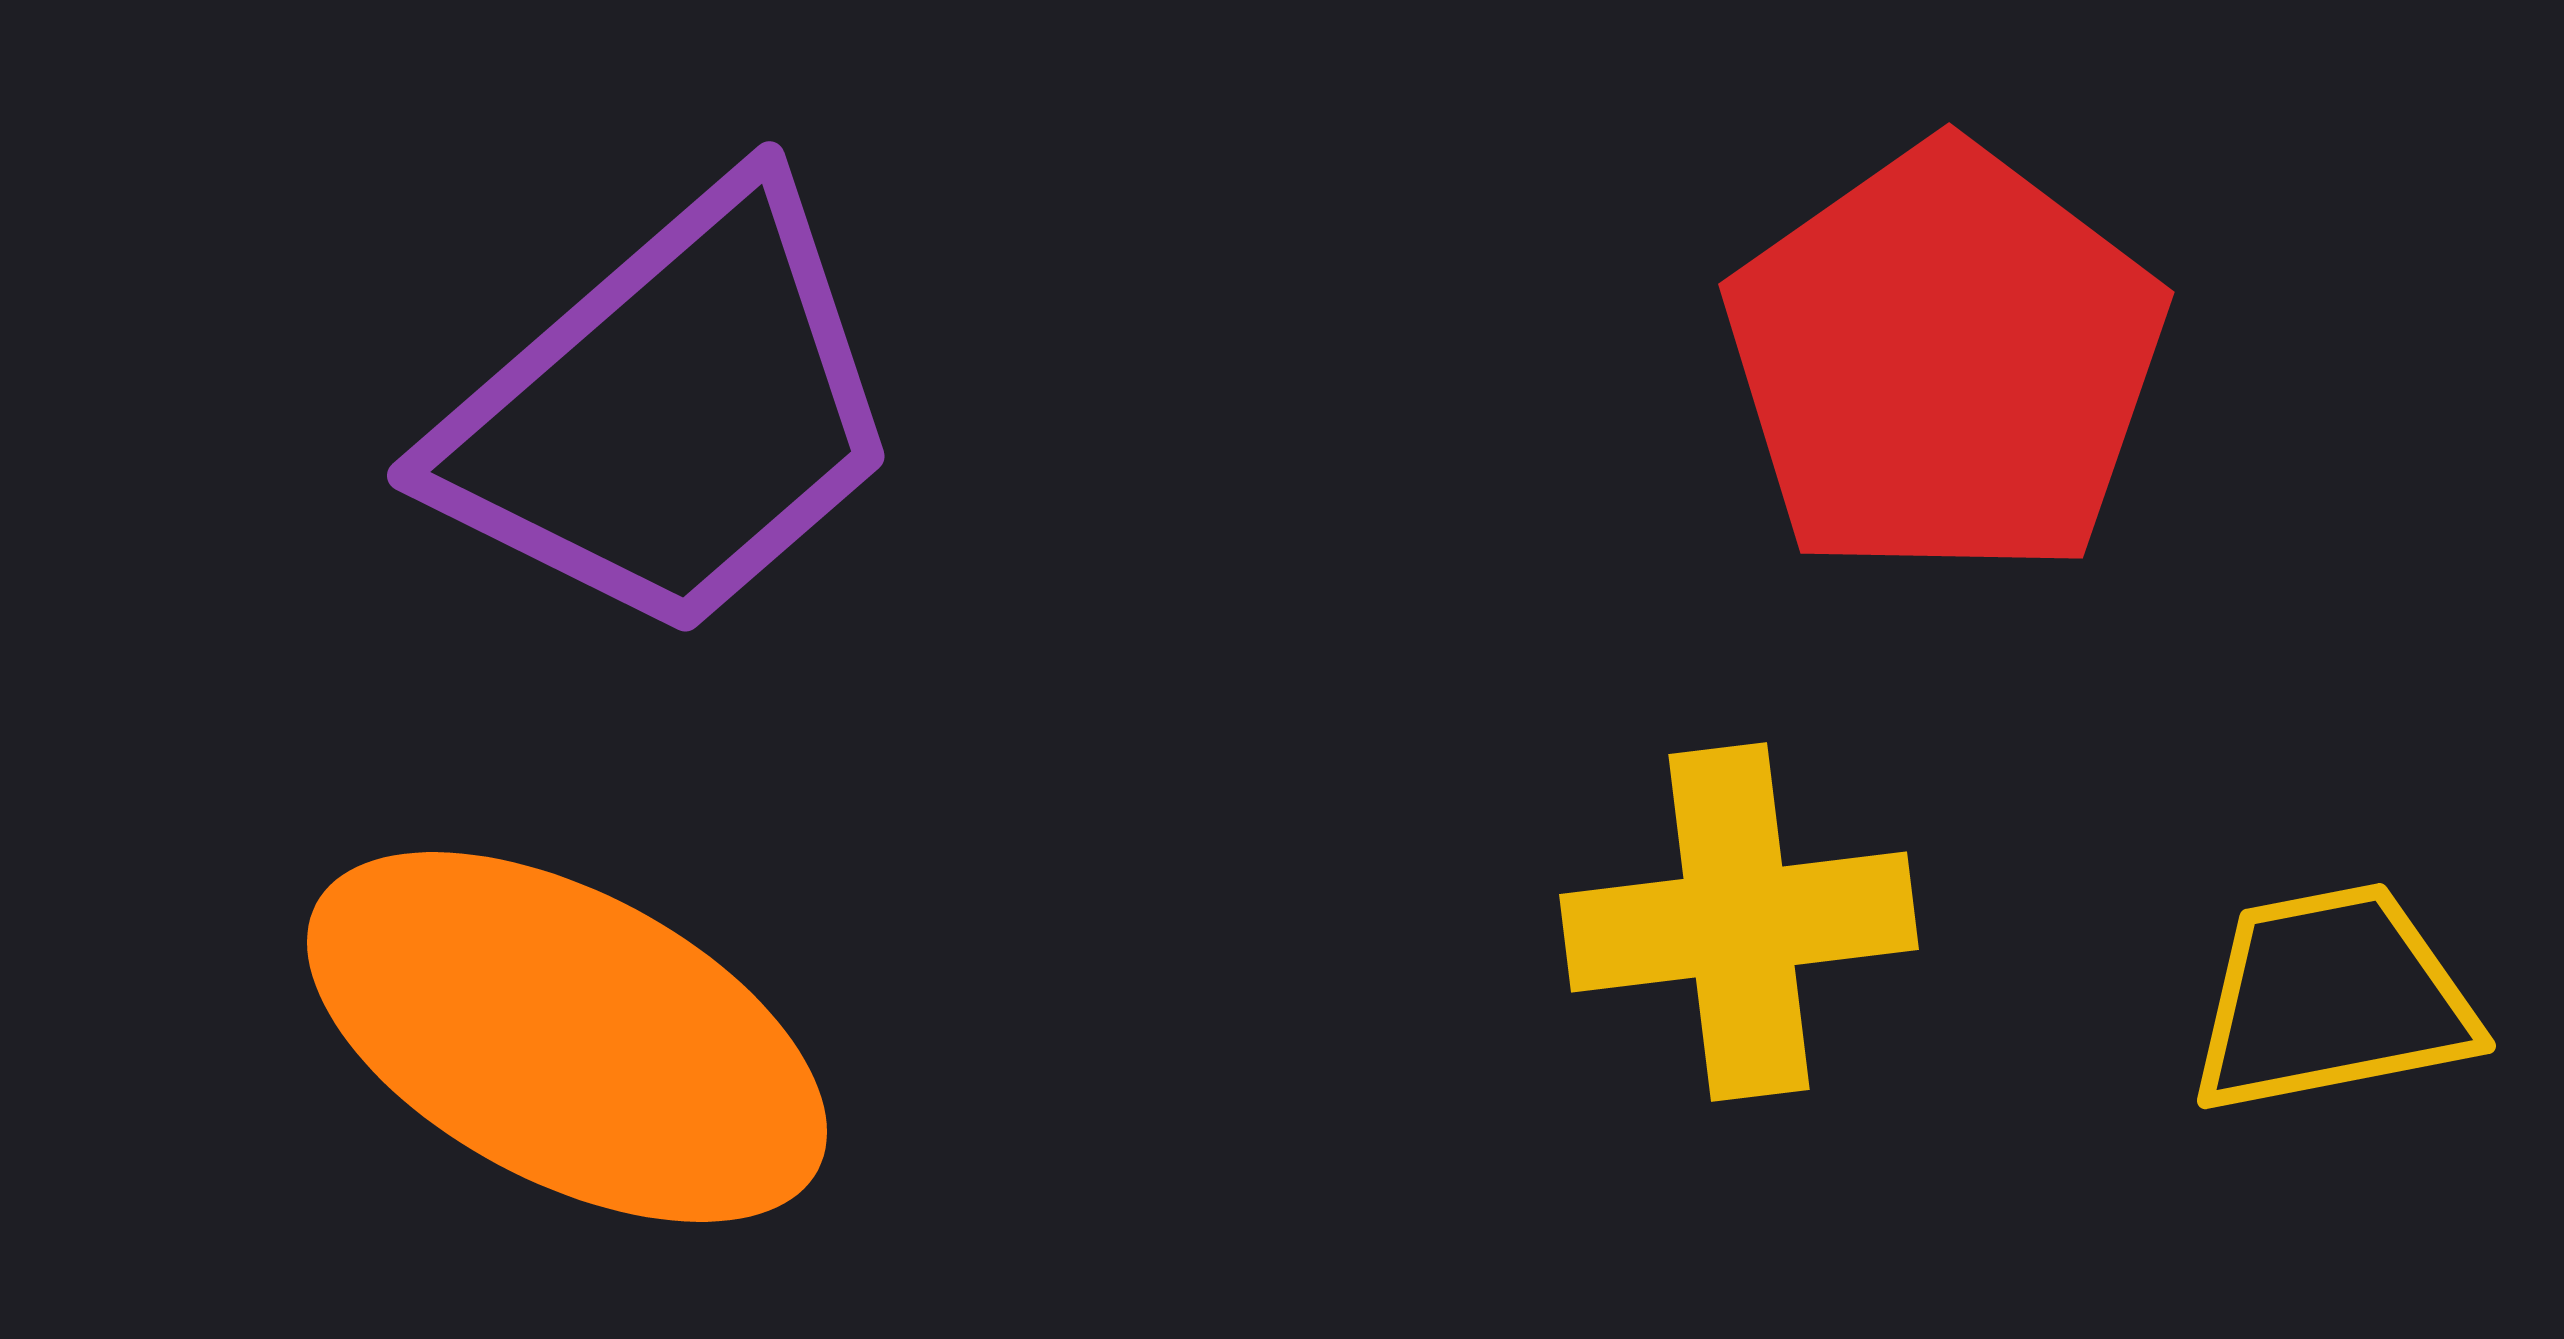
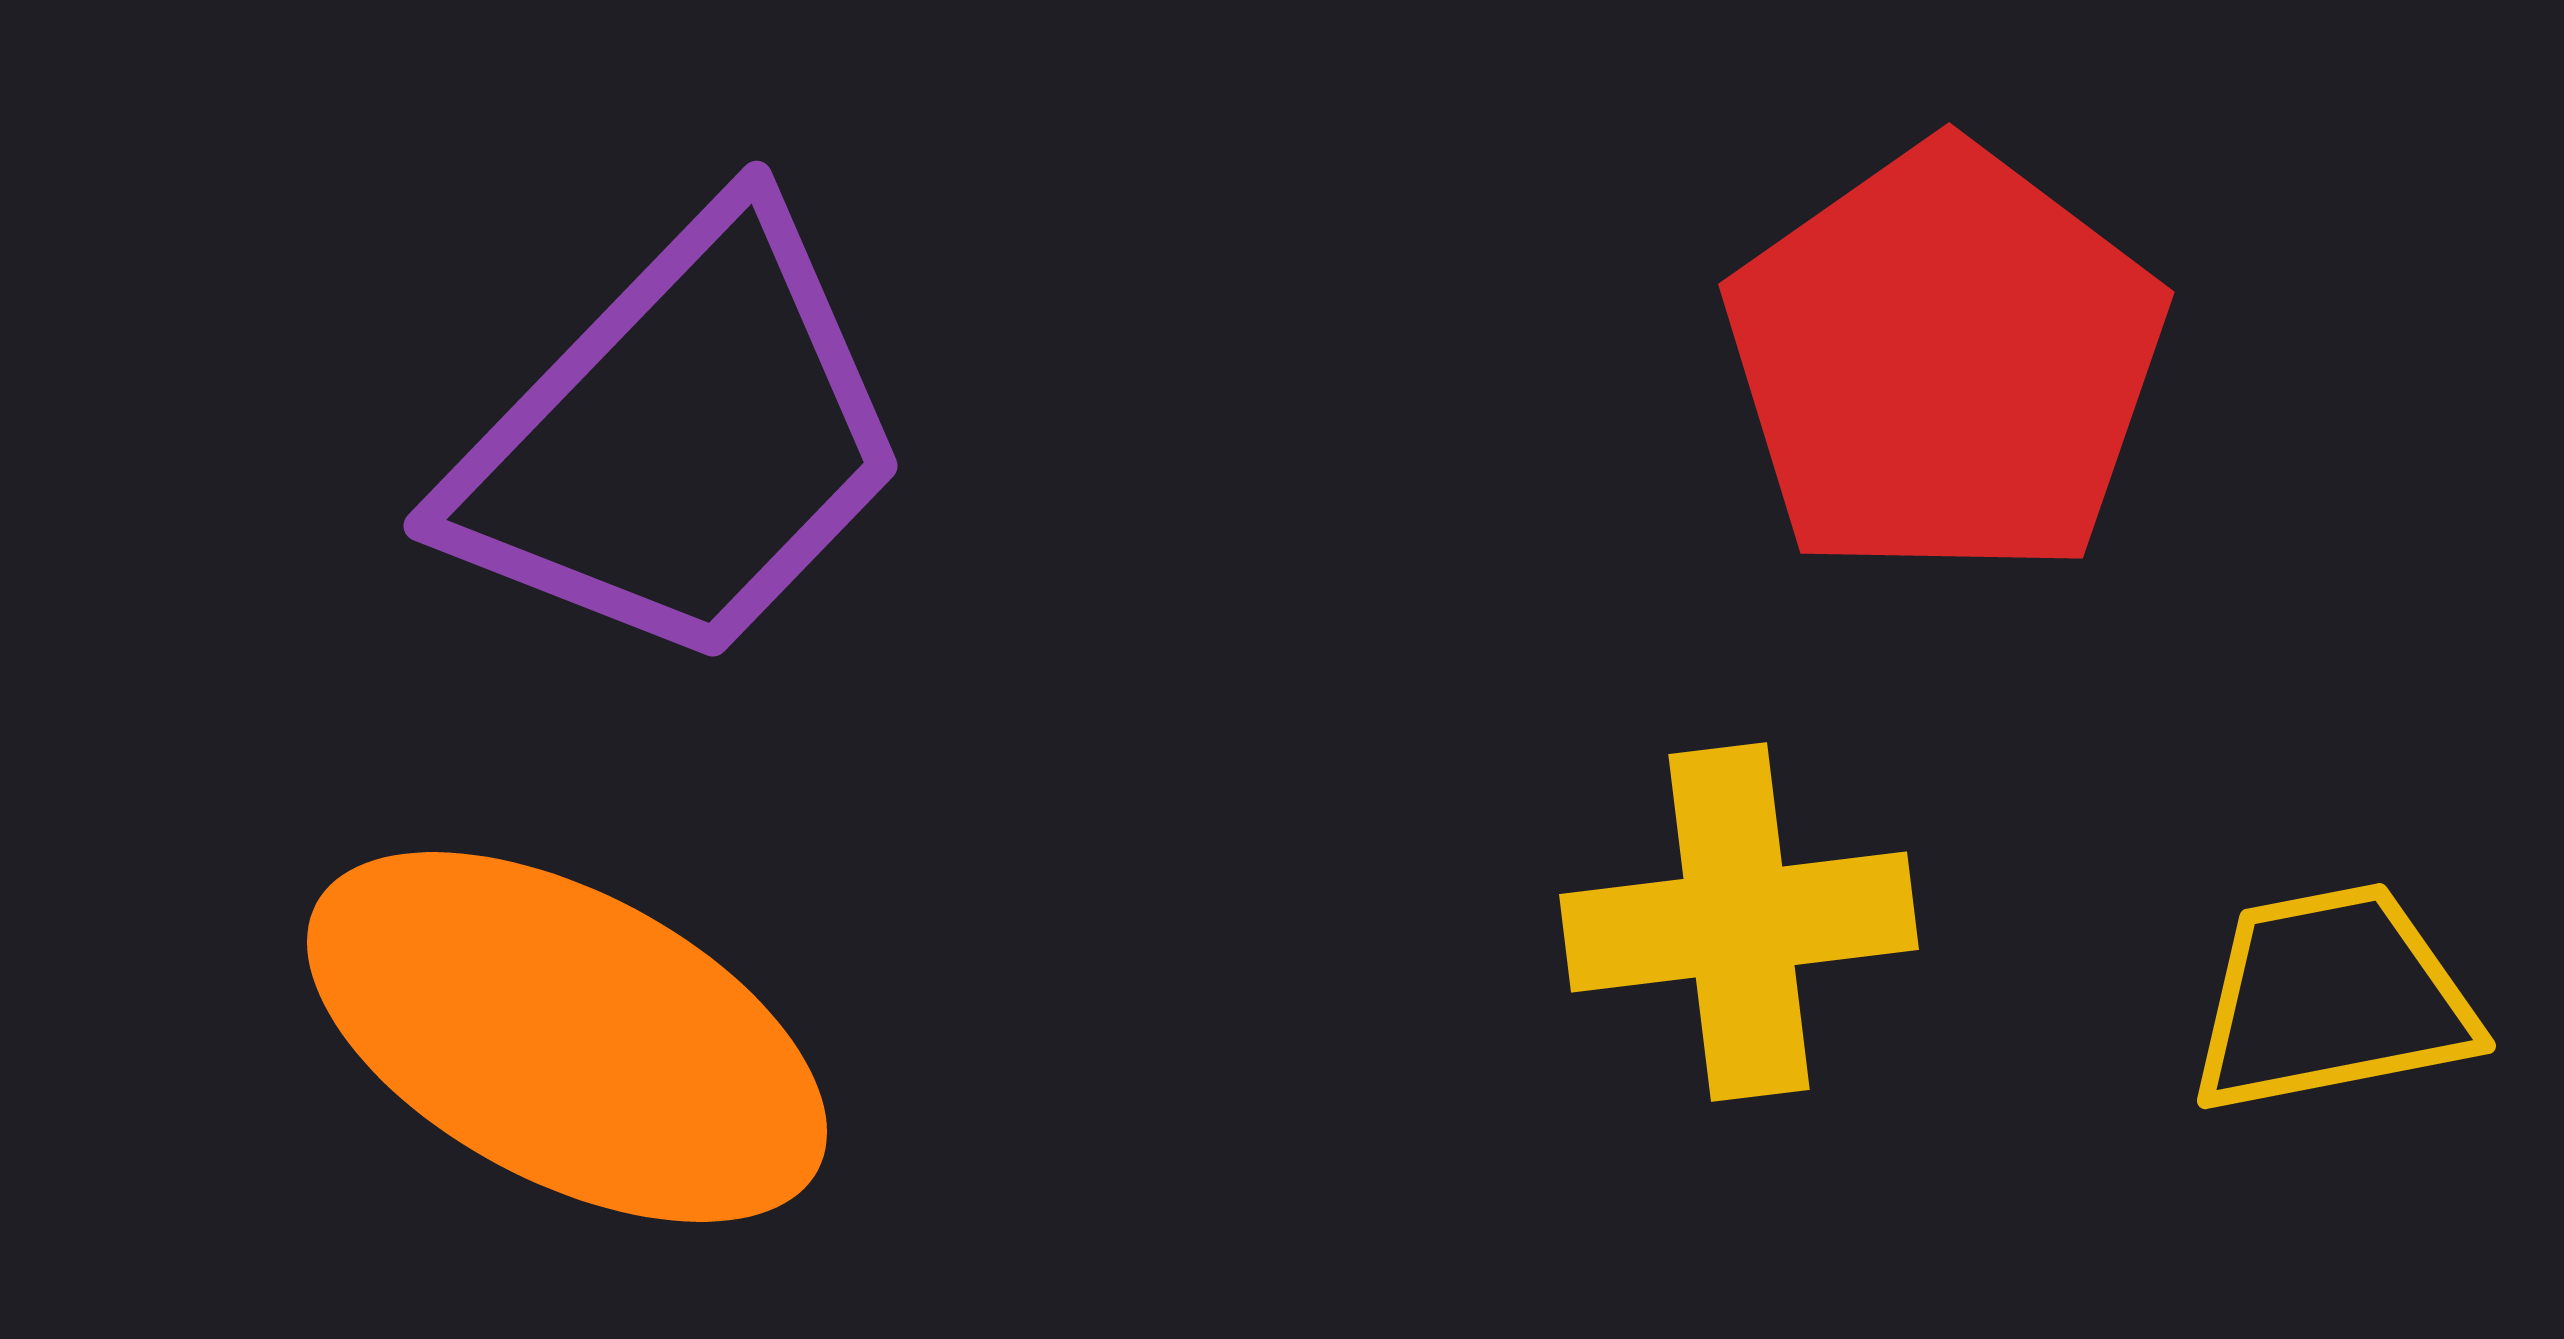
purple trapezoid: moved 10 px right, 27 px down; rotated 5 degrees counterclockwise
